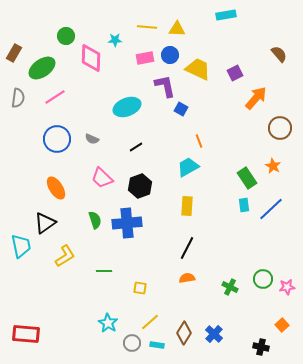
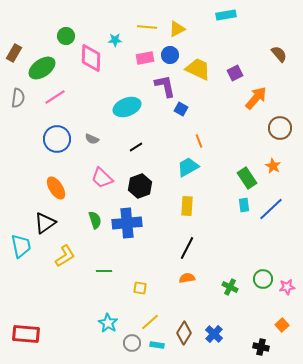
yellow triangle at (177, 29): rotated 30 degrees counterclockwise
